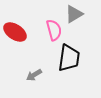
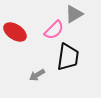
pink semicircle: rotated 60 degrees clockwise
black trapezoid: moved 1 px left, 1 px up
gray arrow: moved 3 px right
